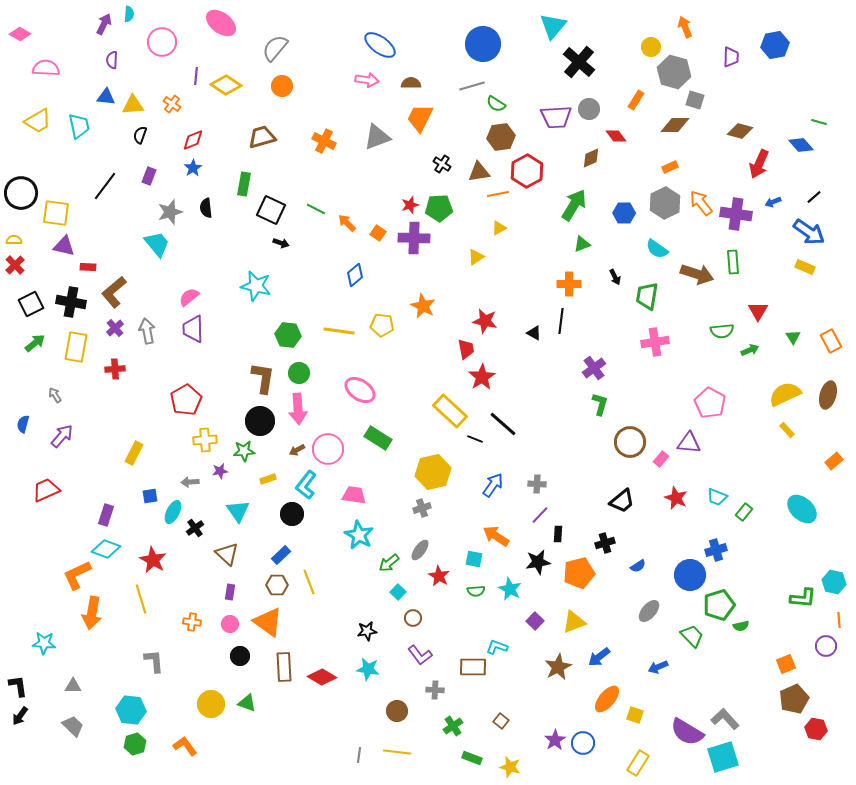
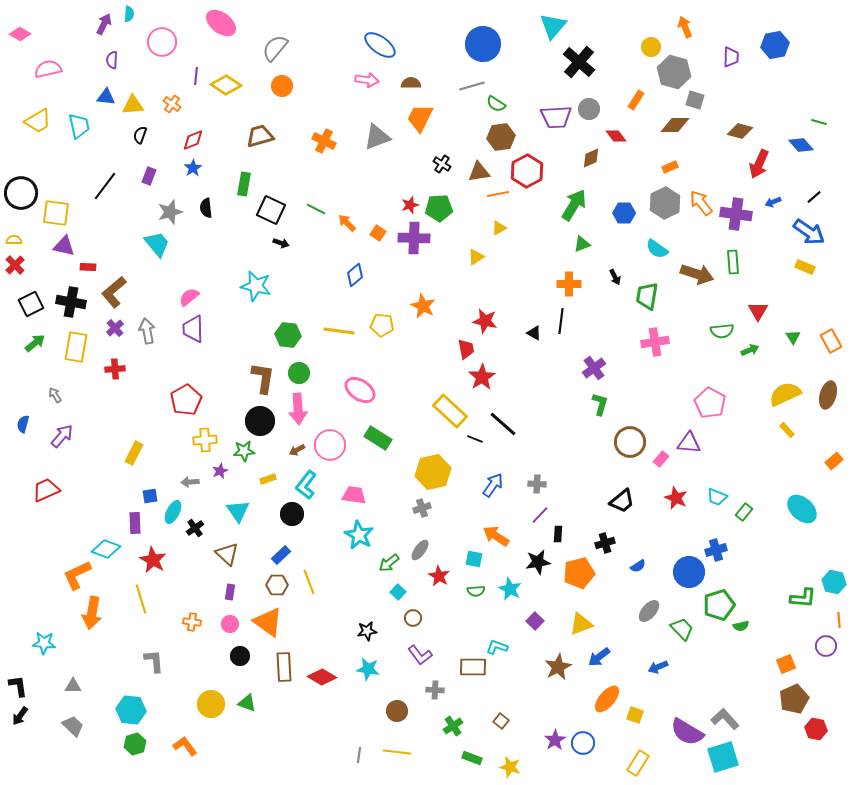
pink semicircle at (46, 68): moved 2 px right, 1 px down; rotated 16 degrees counterclockwise
brown trapezoid at (262, 137): moved 2 px left, 1 px up
pink circle at (328, 449): moved 2 px right, 4 px up
purple star at (220, 471): rotated 14 degrees counterclockwise
purple rectangle at (106, 515): moved 29 px right, 8 px down; rotated 20 degrees counterclockwise
blue circle at (690, 575): moved 1 px left, 3 px up
yellow triangle at (574, 622): moved 7 px right, 2 px down
green trapezoid at (692, 636): moved 10 px left, 7 px up
